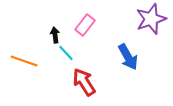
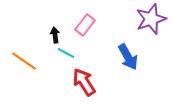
cyan line: rotated 18 degrees counterclockwise
orange line: rotated 16 degrees clockwise
